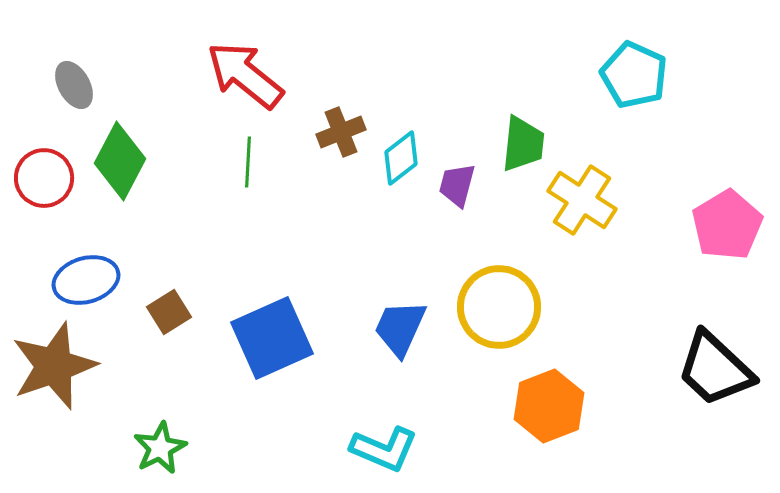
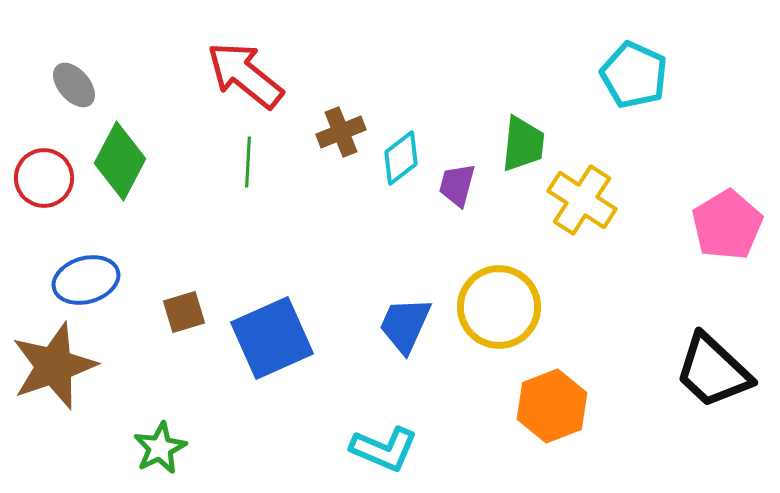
gray ellipse: rotated 12 degrees counterclockwise
brown square: moved 15 px right; rotated 15 degrees clockwise
blue trapezoid: moved 5 px right, 3 px up
black trapezoid: moved 2 px left, 2 px down
orange hexagon: moved 3 px right
